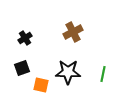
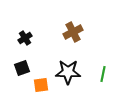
orange square: rotated 21 degrees counterclockwise
